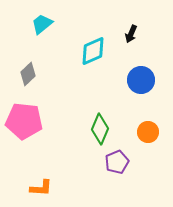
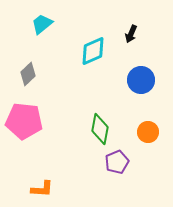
green diamond: rotated 12 degrees counterclockwise
orange L-shape: moved 1 px right, 1 px down
